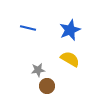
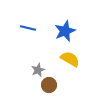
blue star: moved 5 px left, 1 px down
gray star: rotated 16 degrees counterclockwise
brown circle: moved 2 px right, 1 px up
